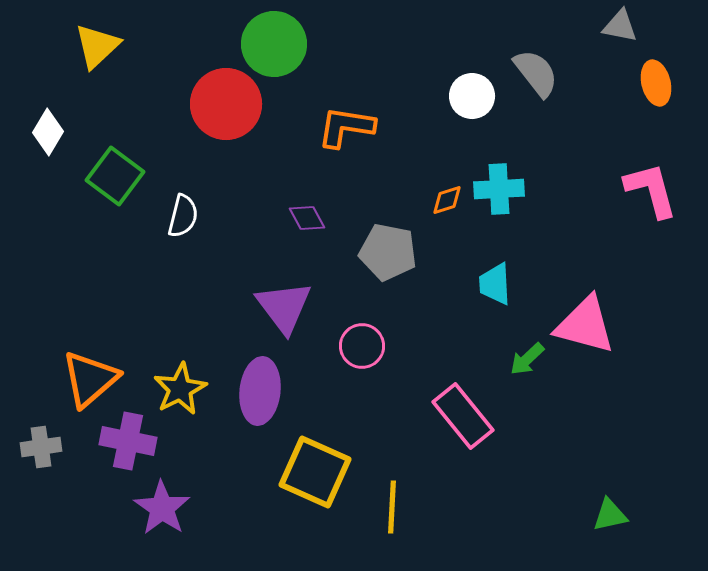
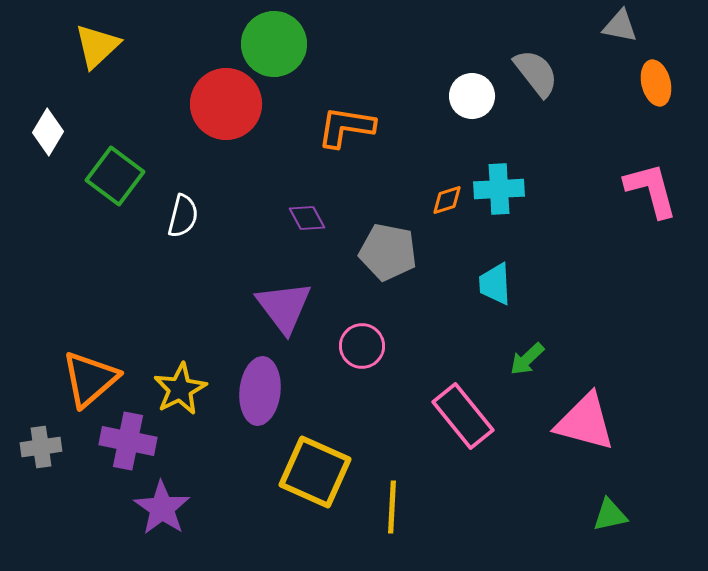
pink triangle: moved 97 px down
